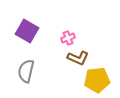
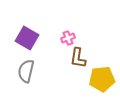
purple square: moved 7 px down
brown L-shape: rotated 75 degrees clockwise
yellow pentagon: moved 5 px right, 1 px up
